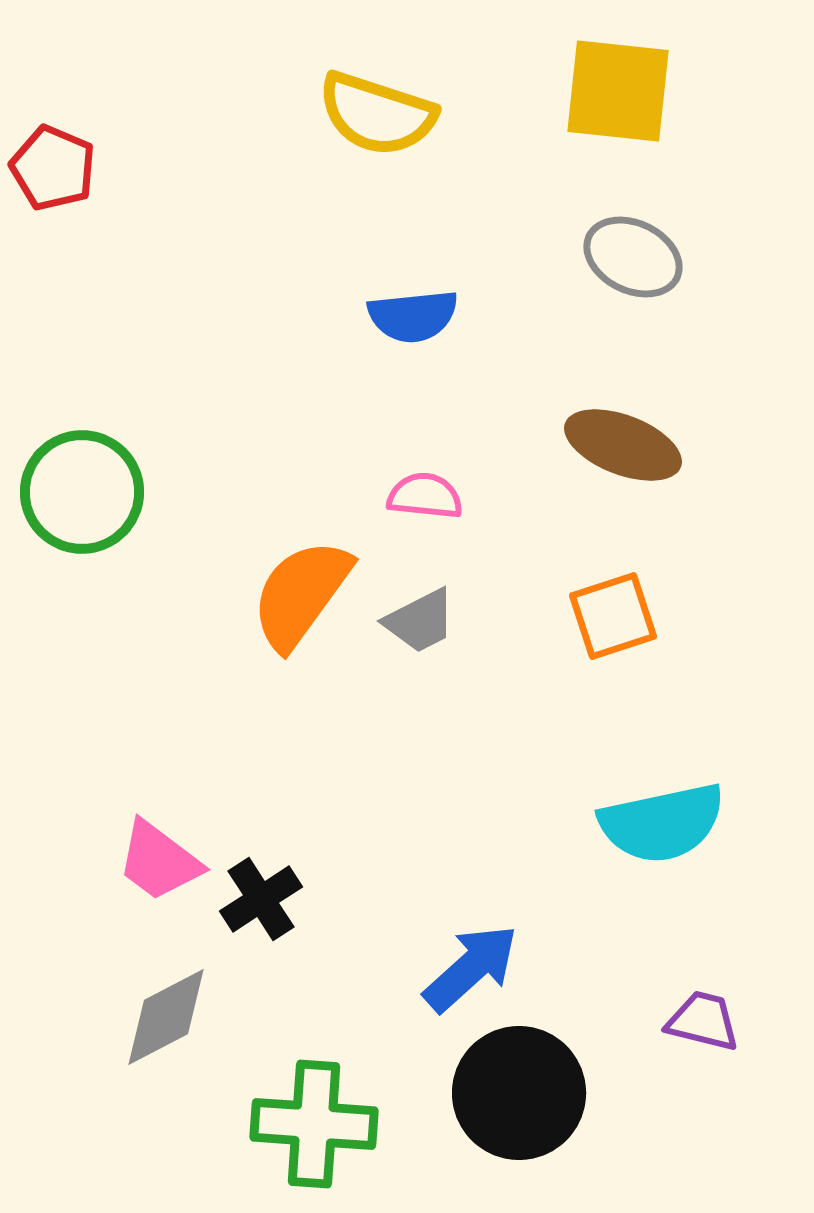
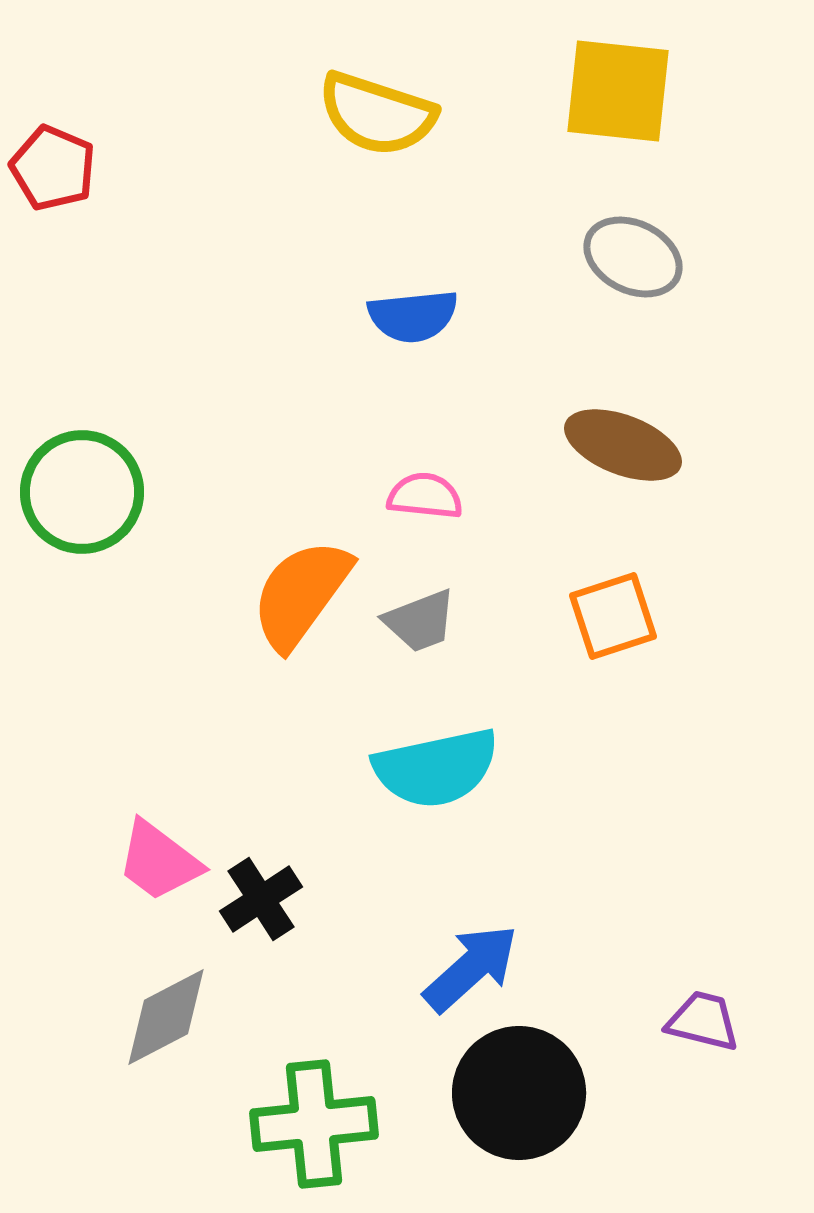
gray trapezoid: rotated 6 degrees clockwise
cyan semicircle: moved 226 px left, 55 px up
green cross: rotated 10 degrees counterclockwise
